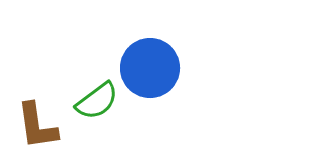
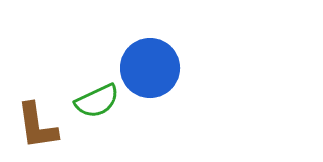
green semicircle: rotated 12 degrees clockwise
